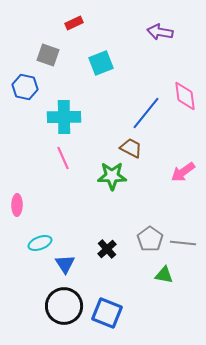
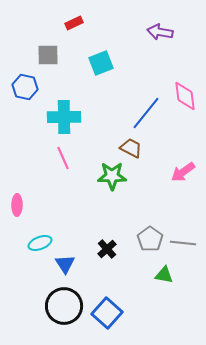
gray square: rotated 20 degrees counterclockwise
blue square: rotated 20 degrees clockwise
